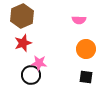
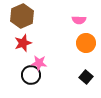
orange circle: moved 6 px up
black square: rotated 32 degrees clockwise
